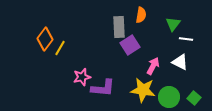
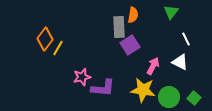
orange semicircle: moved 8 px left
green triangle: moved 2 px left, 12 px up
white line: rotated 56 degrees clockwise
yellow line: moved 2 px left
